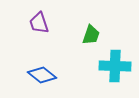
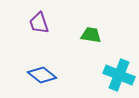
green trapezoid: rotated 100 degrees counterclockwise
cyan cross: moved 4 px right, 9 px down; rotated 20 degrees clockwise
